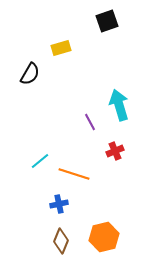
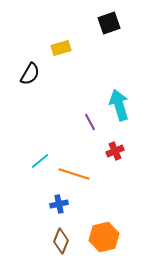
black square: moved 2 px right, 2 px down
